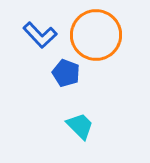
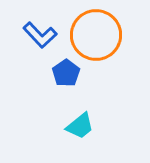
blue pentagon: rotated 16 degrees clockwise
cyan trapezoid: rotated 96 degrees clockwise
